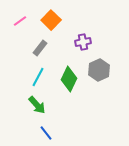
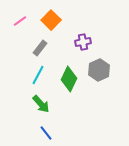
cyan line: moved 2 px up
green arrow: moved 4 px right, 1 px up
